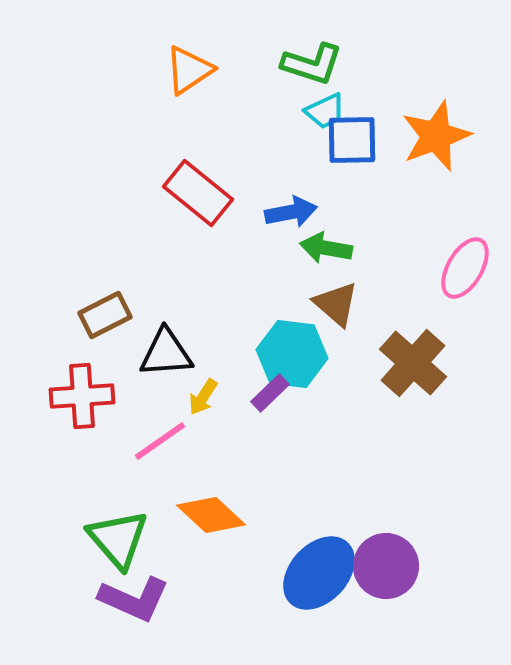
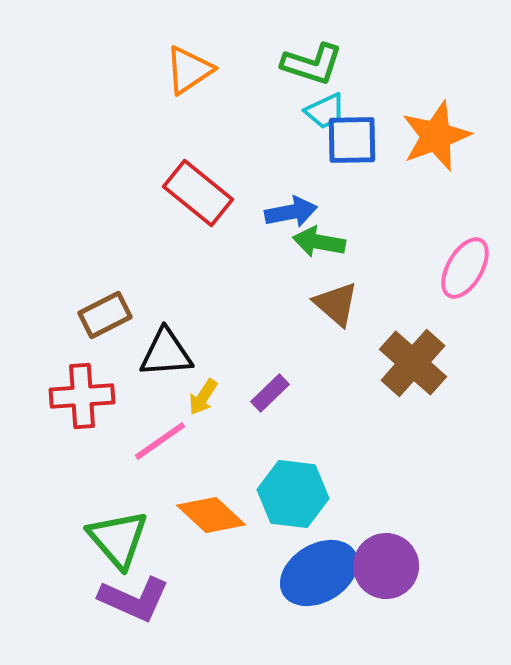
green arrow: moved 7 px left, 6 px up
cyan hexagon: moved 1 px right, 140 px down
blue ellipse: rotated 16 degrees clockwise
